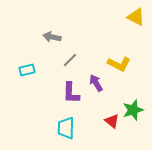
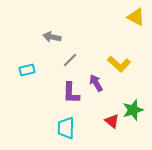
yellow L-shape: rotated 15 degrees clockwise
